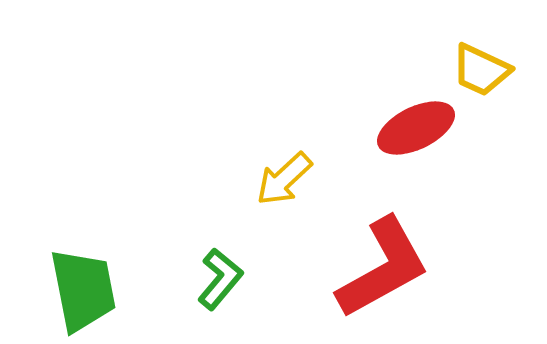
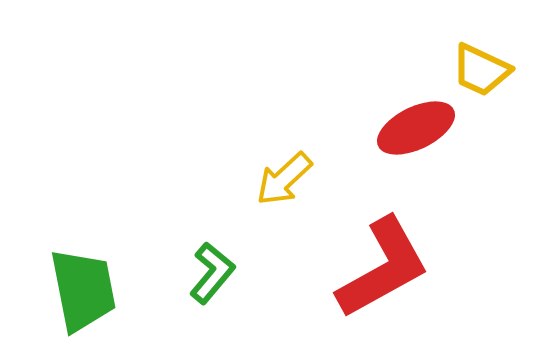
green L-shape: moved 8 px left, 6 px up
